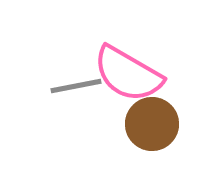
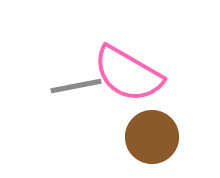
brown circle: moved 13 px down
